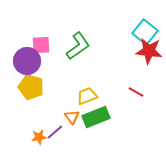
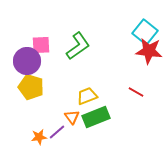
purple line: moved 2 px right
